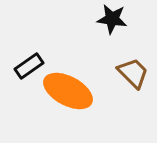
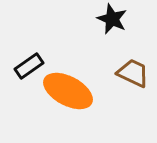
black star: rotated 16 degrees clockwise
brown trapezoid: rotated 20 degrees counterclockwise
